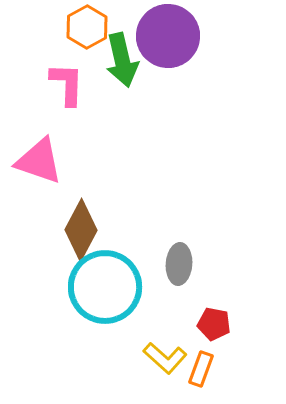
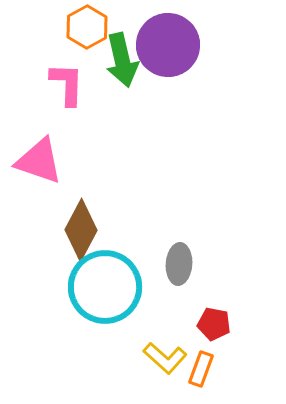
purple circle: moved 9 px down
